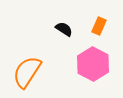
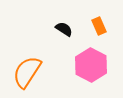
orange rectangle: rotated 48 degrees counterclockwise
pink hexagon: moved 2 px left, 1 px down
